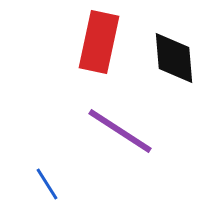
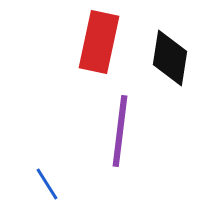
black diamond: moved 4 px left; rotated 14 degrees clockwise
purple line: rotated 64 degrees clockwise
